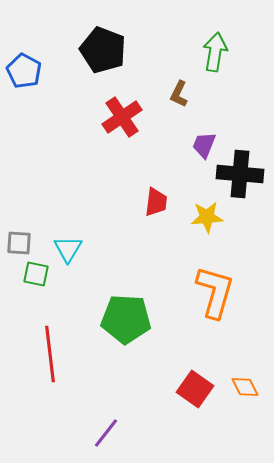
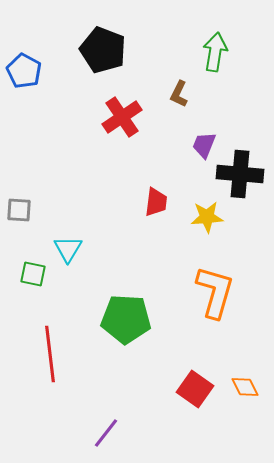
gray square: moved 33 px up
green square: moved 3 px left
